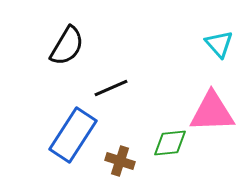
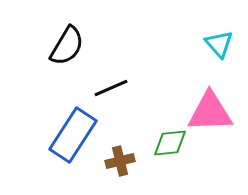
pink triangle: moved 2 px left
brown cross: rotated 32 degrees counterclockwise
